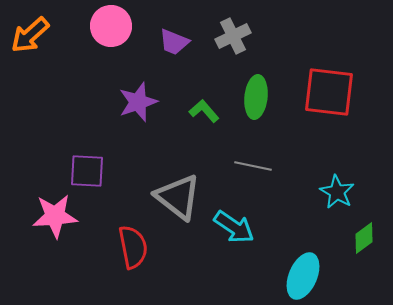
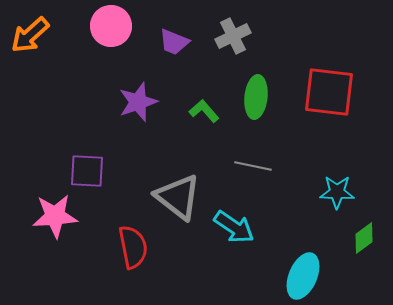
cyan star: rotated 28 degrees counterclockwise
